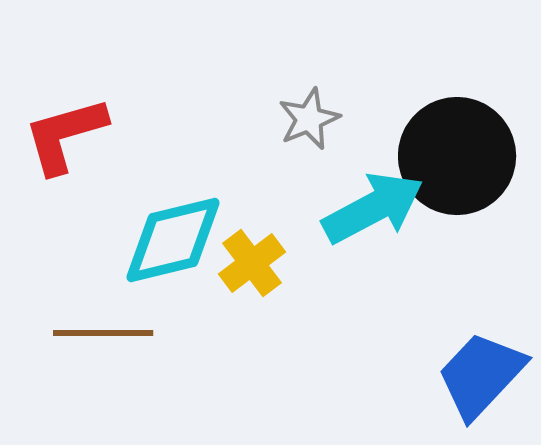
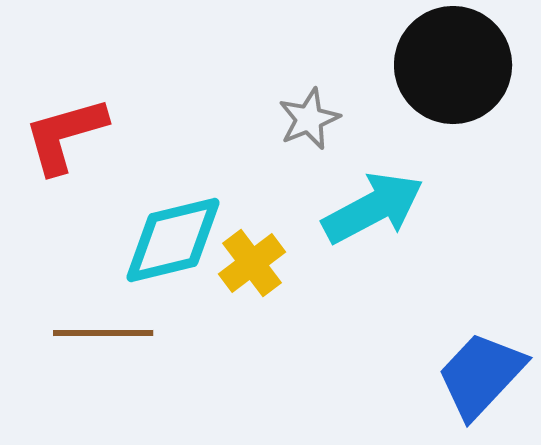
black circle: moved 4 px left, 91 px up
